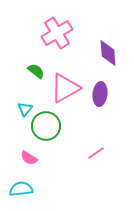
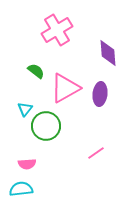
pink cross: moved 3 px up
pink semicircle: moved 2 px left, 6 px down; rotated 36 degrees counterclockwise
